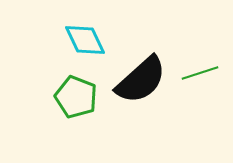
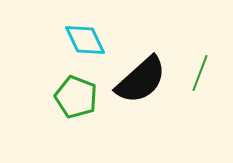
green line: rotated 51 degrees counterclockwise
